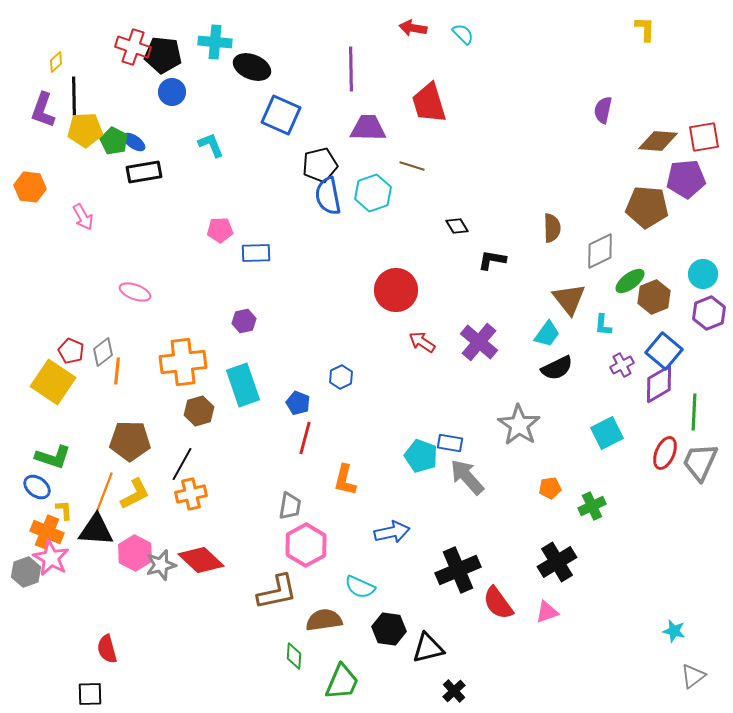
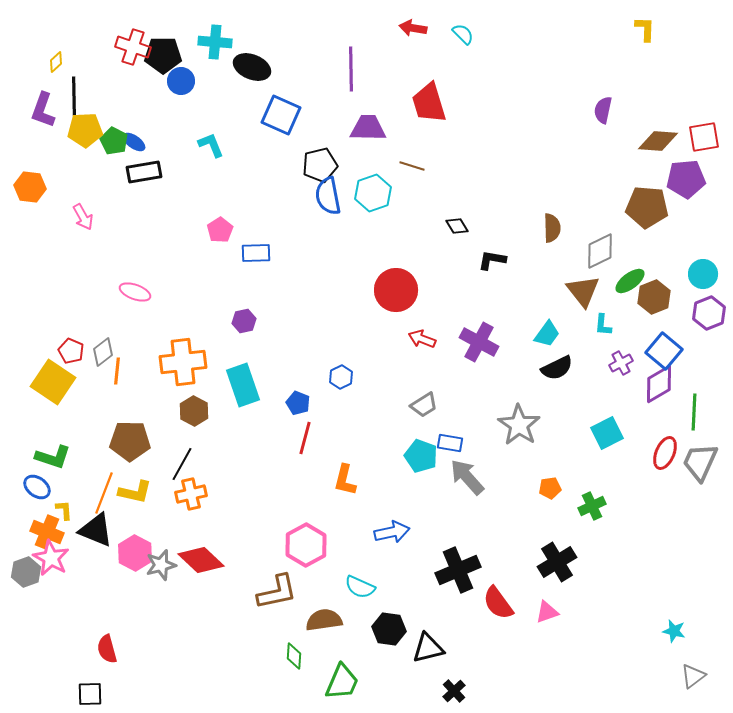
black pentagon at (163, 55): rotated 6 degrees counterclockwise
blue circle at (172, 92): moved 9 px right, 11 px up
pink pentagon at (220, 230): rotated 30 degrees counterclockwise
brown triangle at (569, 299): moved 14 px right, 8 px up
red arrow at (422, 342): moved 3 px up; rotated 12 degrees counterclockwise
purple cross at (479, 342): rotated 12 degrees counterclockwise
purple cross at (622, 365): moved 1 px left, 2 px up
brown hexagon at (199, 411): moved 5 px left; rotated 16 degrees counterclockwise
yellow L-shape at (135, 494): moved 2 px up; rotated 40 degrees clockwise
gray trapezoid at (290, 506): moved 134 px right, 101 px up; rotated 48 degrees clockwise
black triangle at (96, 530): rotated 18 degrees clockwise
